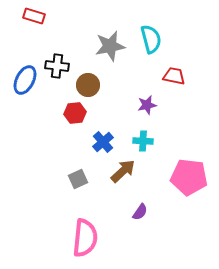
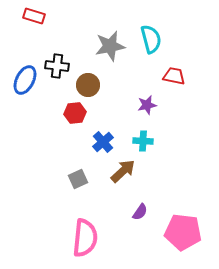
pink pentagon: moved 6 px left, 55 px down
